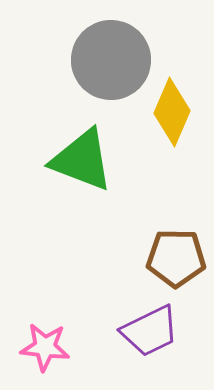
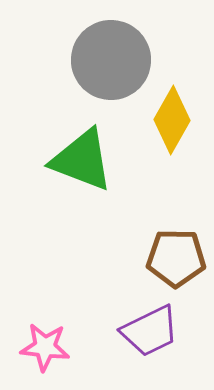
yellow diamond: moved 8 px down; rotated 6 degrees clockwise
